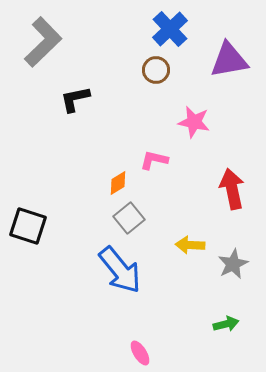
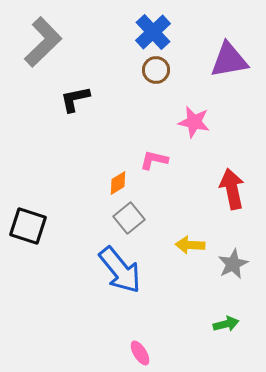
blue cross: moved 17 px left, 3 px down
